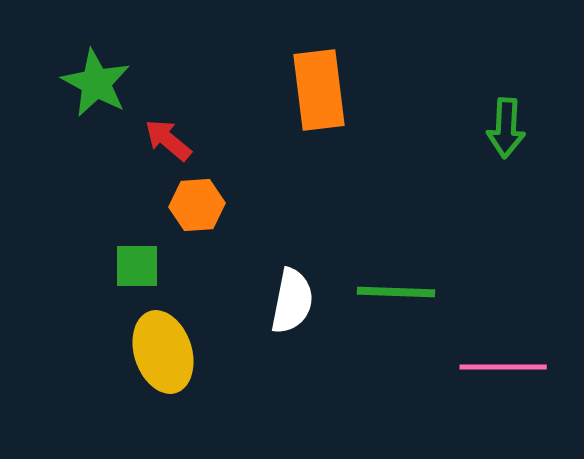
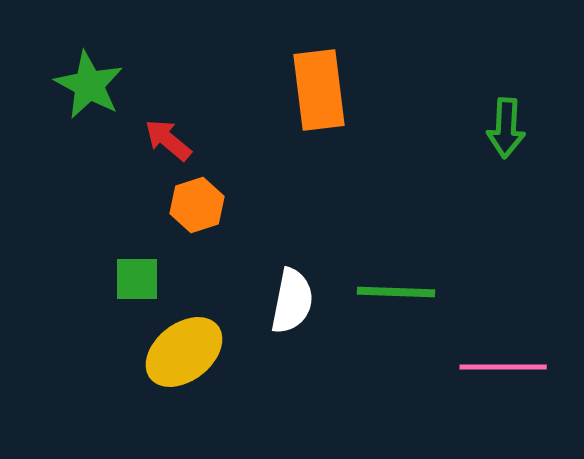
green star: moved 7 px left, 2 px down
orange hexagon: rotated 14 degrees counterclockwise
green square: moved 13 px down
yellow ellipse: moved 21 px right; rotated 70 degrees clockwise
